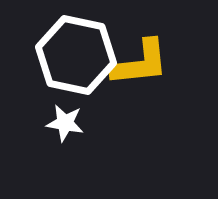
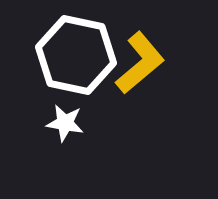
yellow L-shape: rotated 34 degrees counterclockwise
